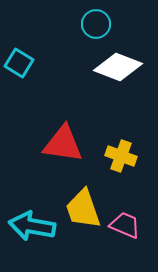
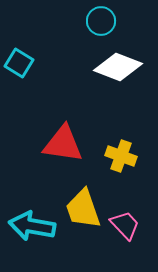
cyan circle: moved 5 px right, 3 px up
pink trapezoid: rotated 24 degrees clockwise
